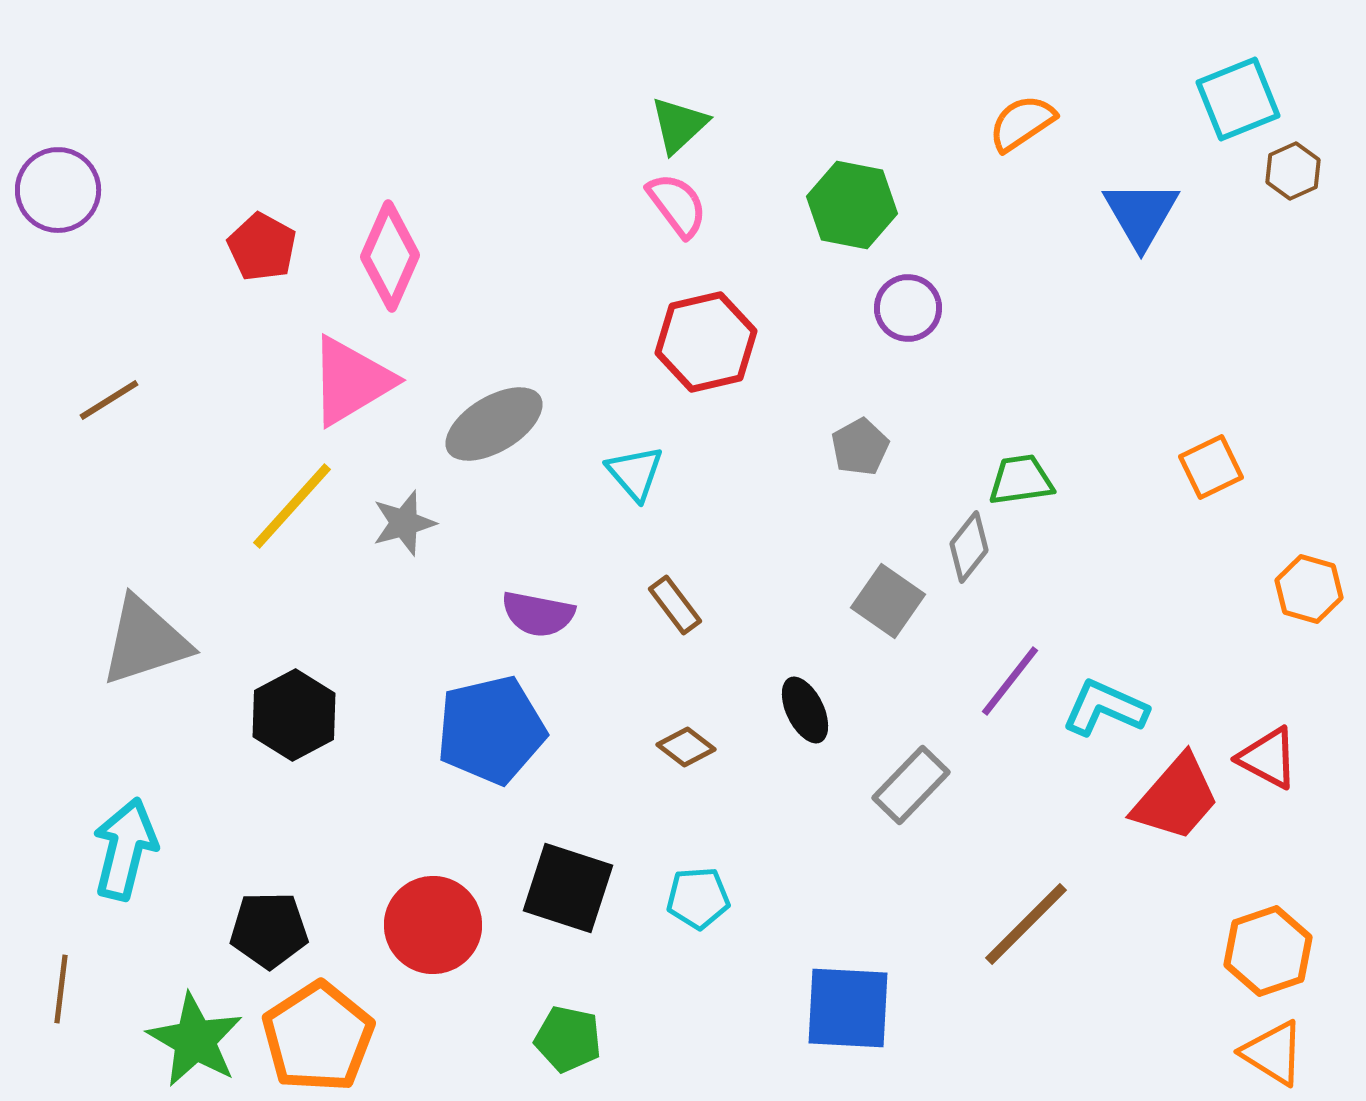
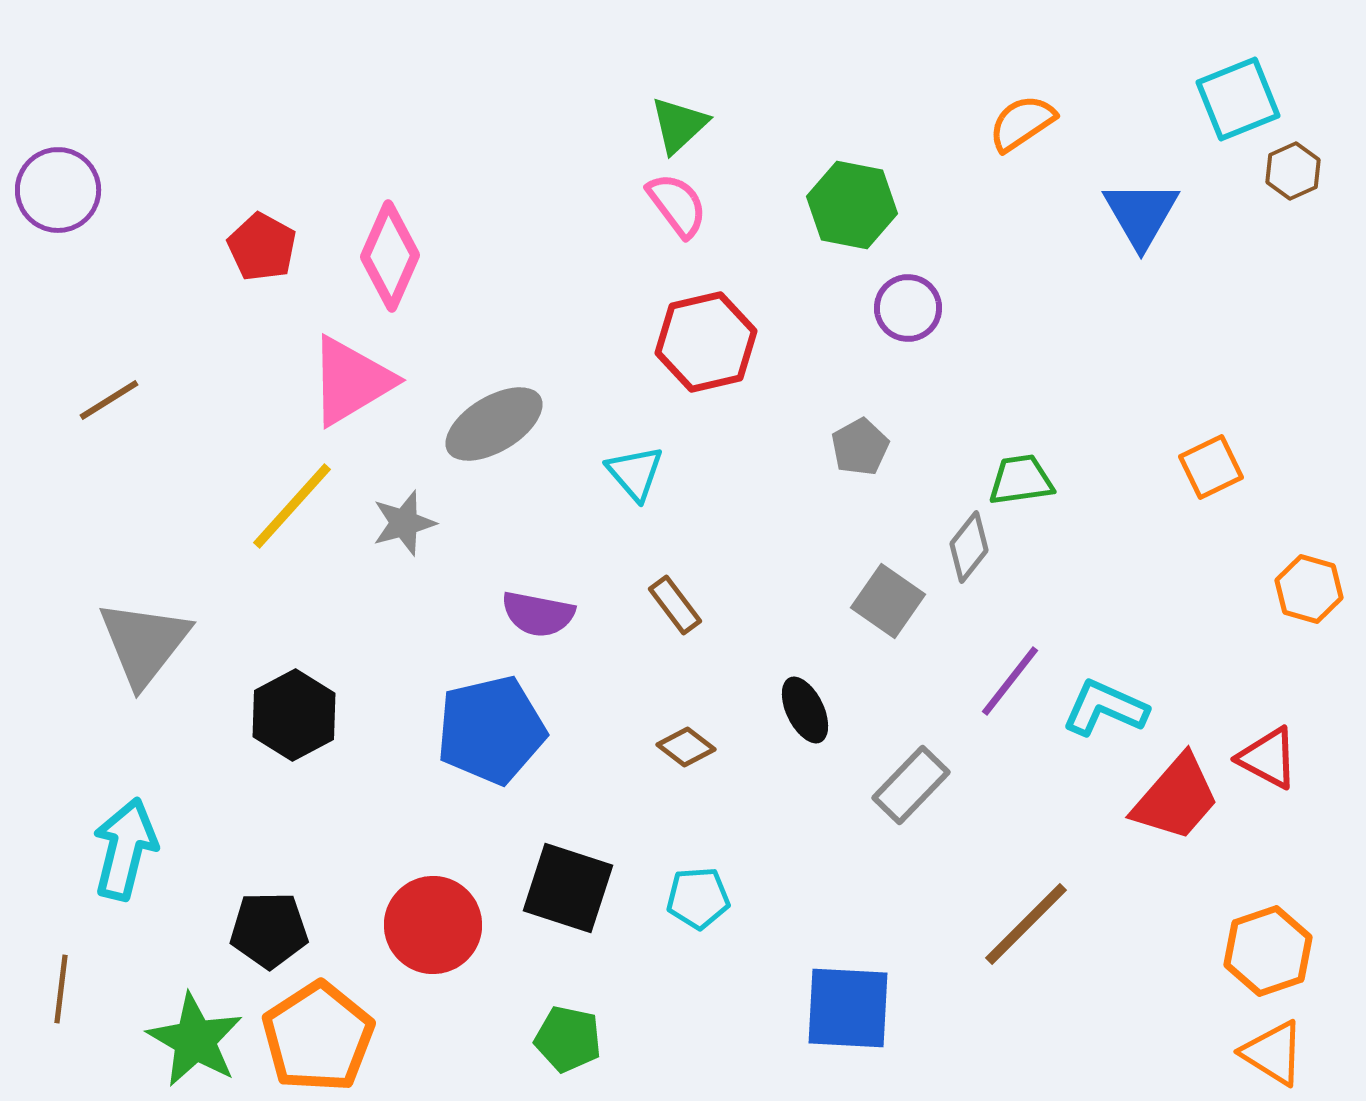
gray triangle at (145, 641): moved 1 px left, 2 px down; rotated 34 degrees counterclockwise
